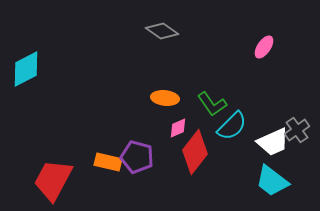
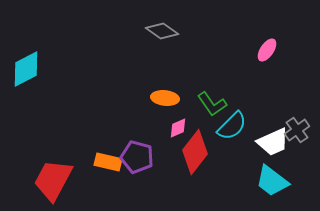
pink ellipse: moved 3 px right, 3 px down
